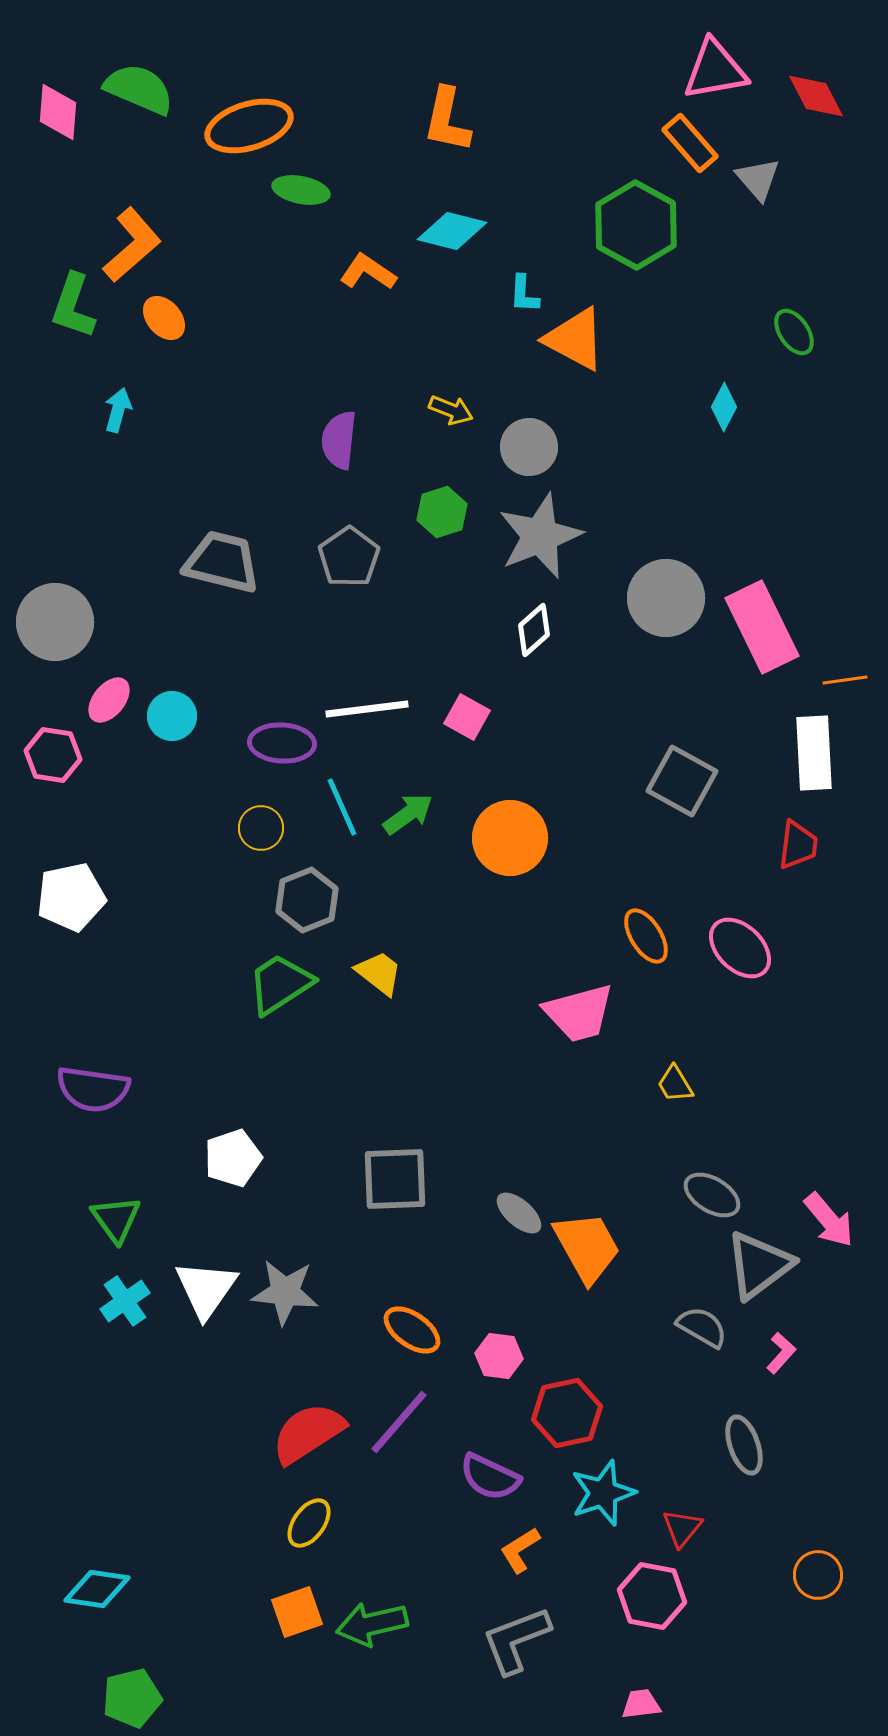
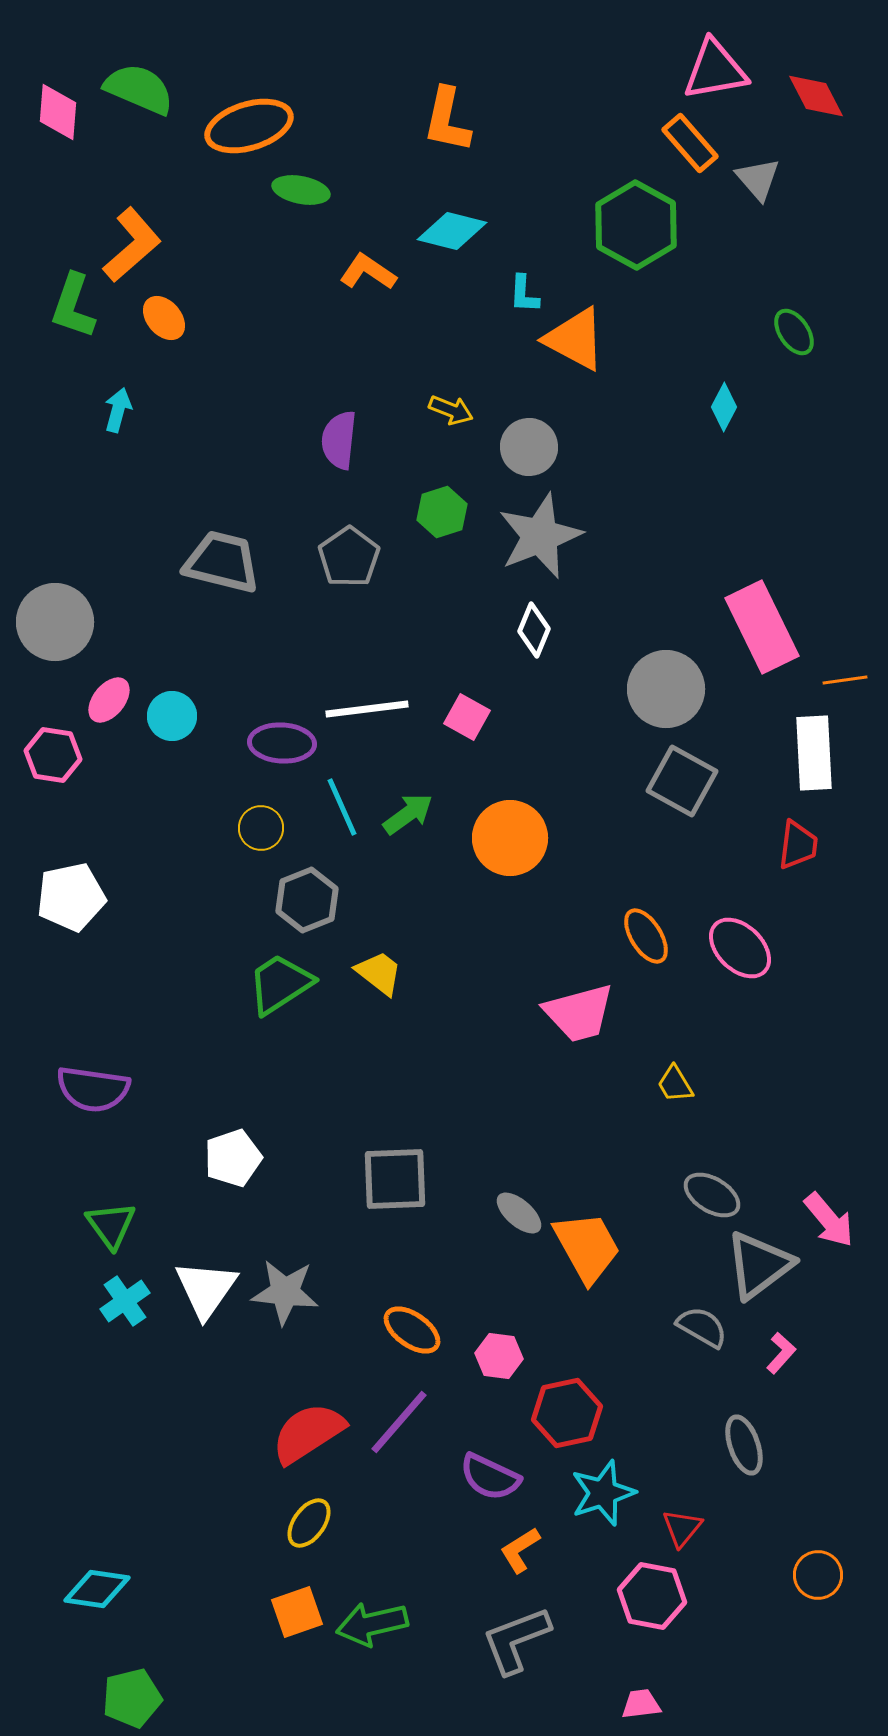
gray circle at (666, 598): moved 91 px down
white diamond at (534, 630): rotated 26 degrees counterclockwise
green triangle at (116, 1219): moved 5 px left, 6 px down
